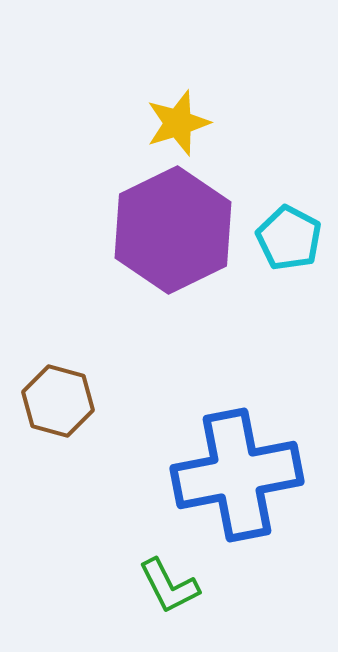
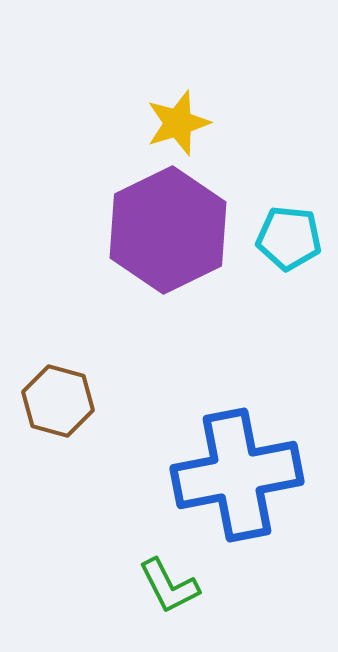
purple hexagon: moved 5 px left
cyan pentagon: rotated 22 degrees counterclockwise
